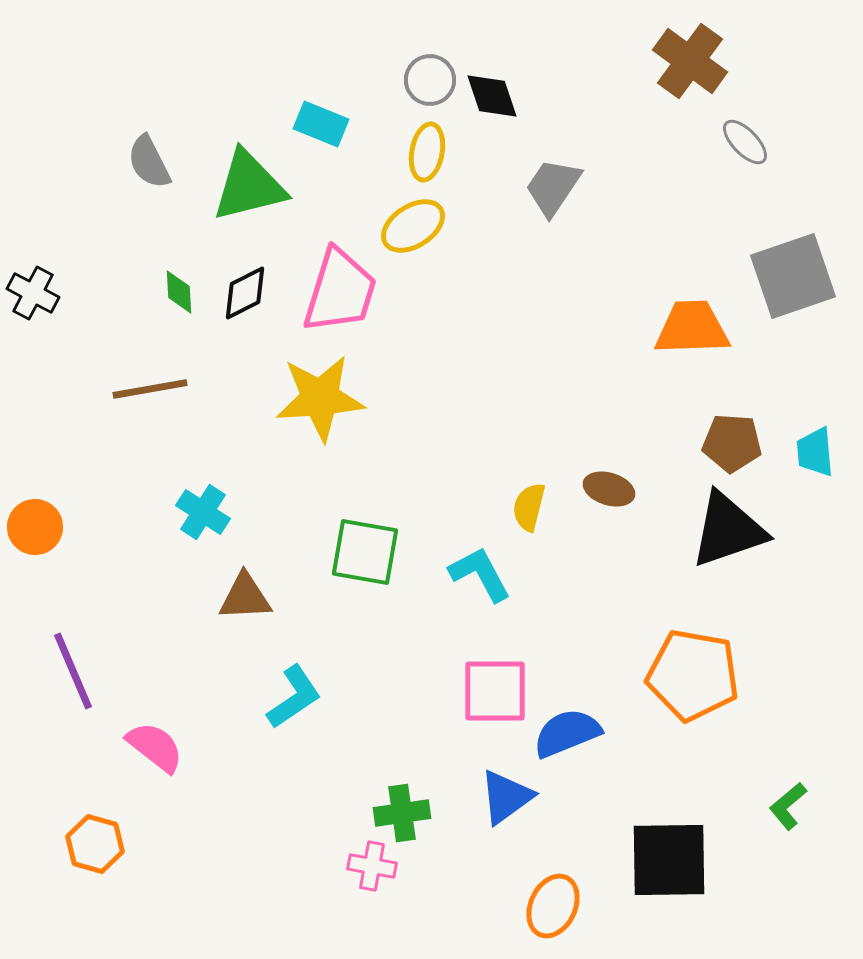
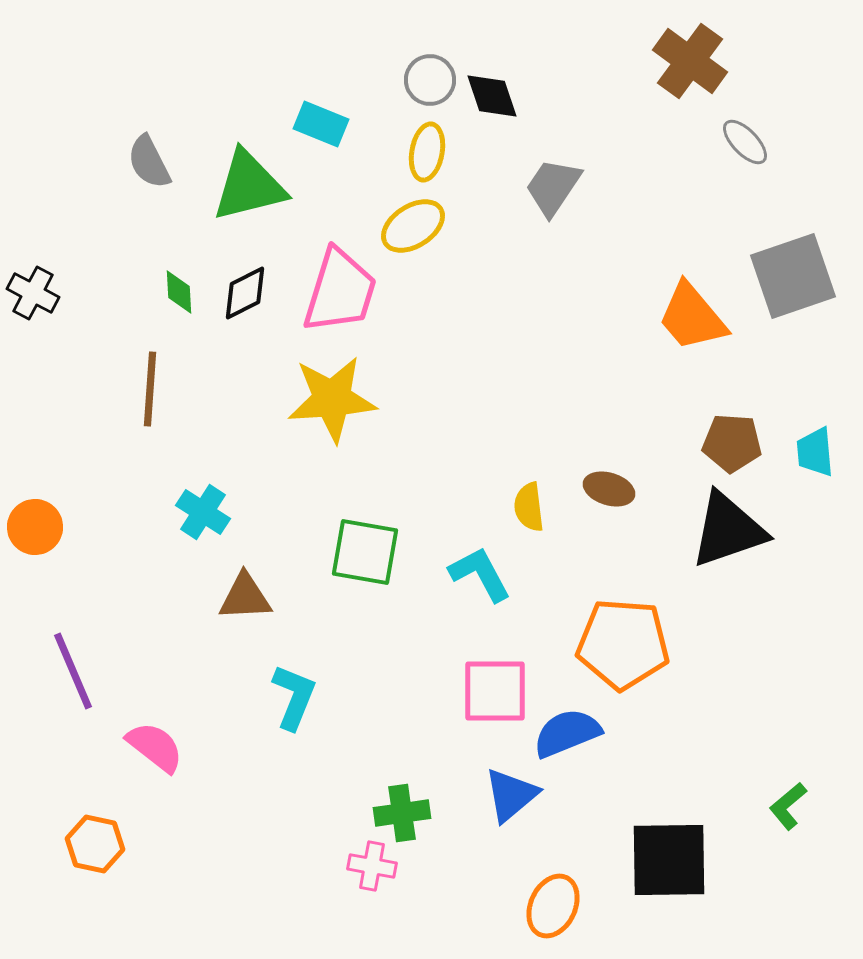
orange trapezoid at (692, 328): moved 11 px up; rotated 128 degrees counterclockwise
brown line at (150, 389): rotated 76 degrees counterclockwise
yellow star at (320, 398): moved 12 px right, 1 px down
yellow semicircle at (529, 507): rotated 21 degrees counterclockwise
orange pentagon at (693, 675): moved 70 px left, 31 px up; rotated 6 degrees counterclockwise
cyan L-shape at (294, 697): rotated 34 degrees counterclockwise
blue triangle at (506, 797): moved 5 px right, 2 px up; rotated 4 degrees counterclockwise
orange hexagon at (95, 844): rotated 4 degrees counterclockwise
